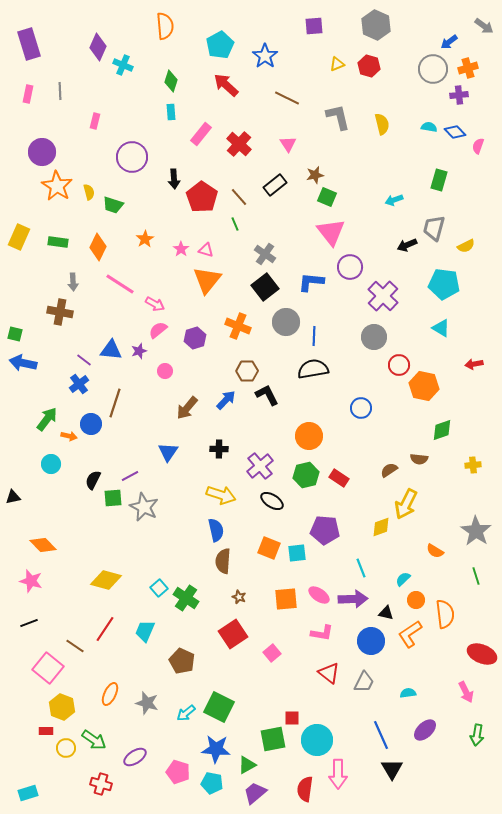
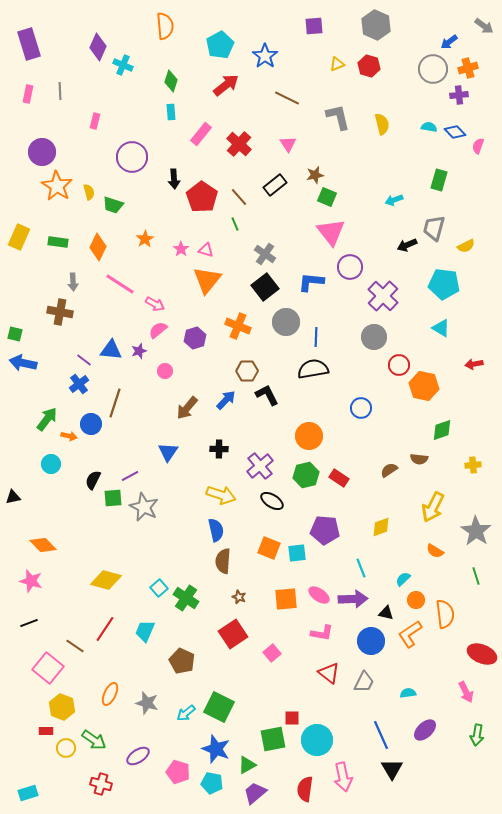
red arrow at (226, 85): rotated 100 degrees clockwise
blue line at (314, 336): moved 2 px right, 1 px down
yellow arrow at (406, 504): moved 27 px right, 3 px down
blue star at (216, 749): rotated 16 degrees clockwise
purple ellipse at (135, 757): moved 3 px right, 1 px up
pink arrow at (338, 774): moved 5 px right, 3 px down; rotated 12 degrees counterclockwise
